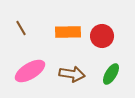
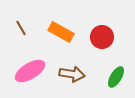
orange rectangle: moved 7 px left; rotated 30 degrees clockwise
red circle: moved 1 px down
green ellipse: moved 5 px right, 3 px down
